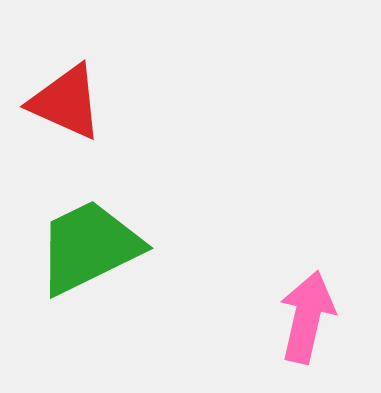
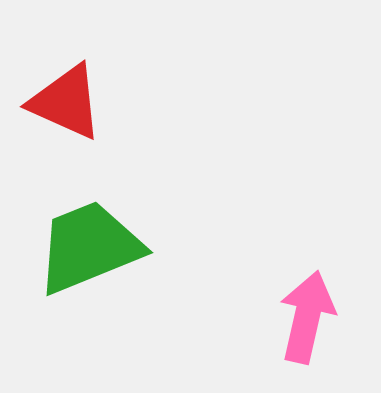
green trapezoid: rotated 4 degrees clockwise
